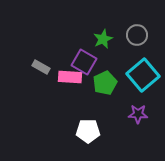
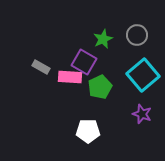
green pentagon: moved 5 px left, 4 px down
purple star: moved 4 px right; rotated 18 degrees clockwise
